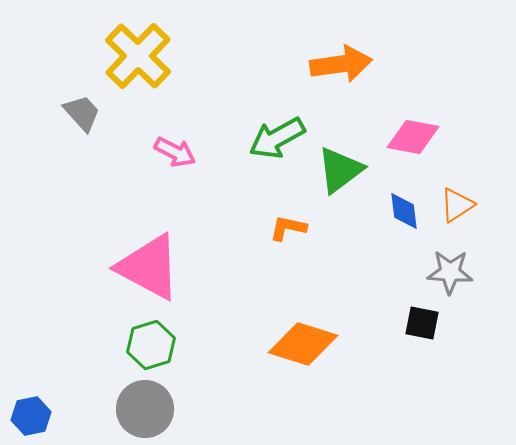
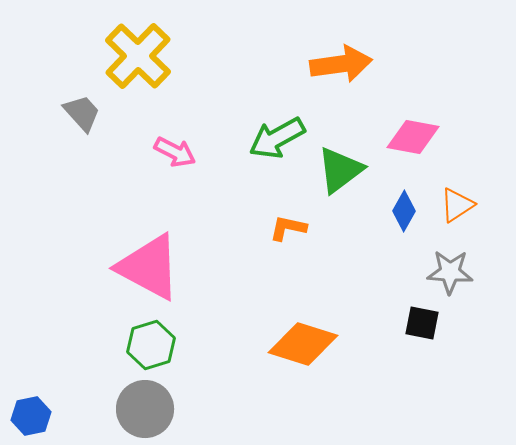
blue diamond: rotated 36 degrees clockwise
